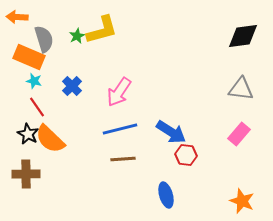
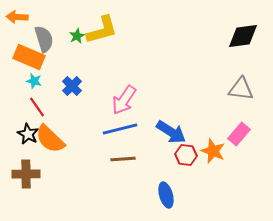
pink arrow: moved 5 px right, 8 px down
orange star: moved 29 px left, 50 px up
